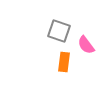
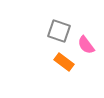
orange rectangle: rotated 60 degrees counterclockwise
